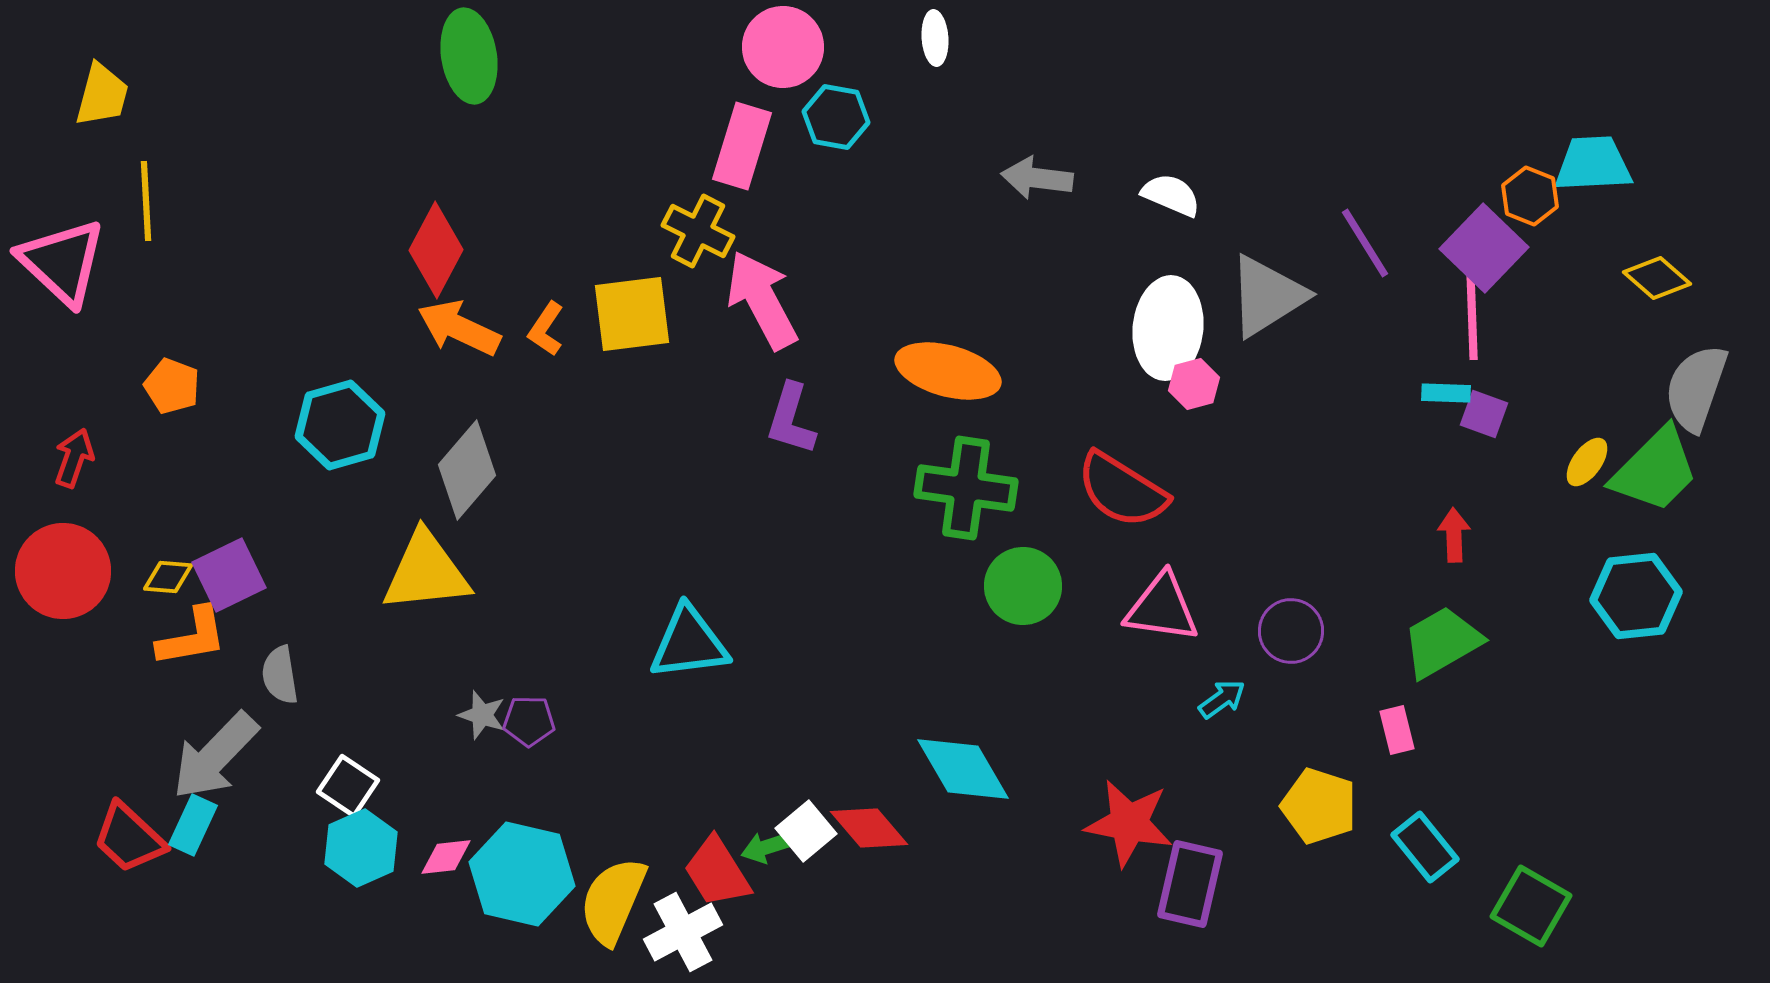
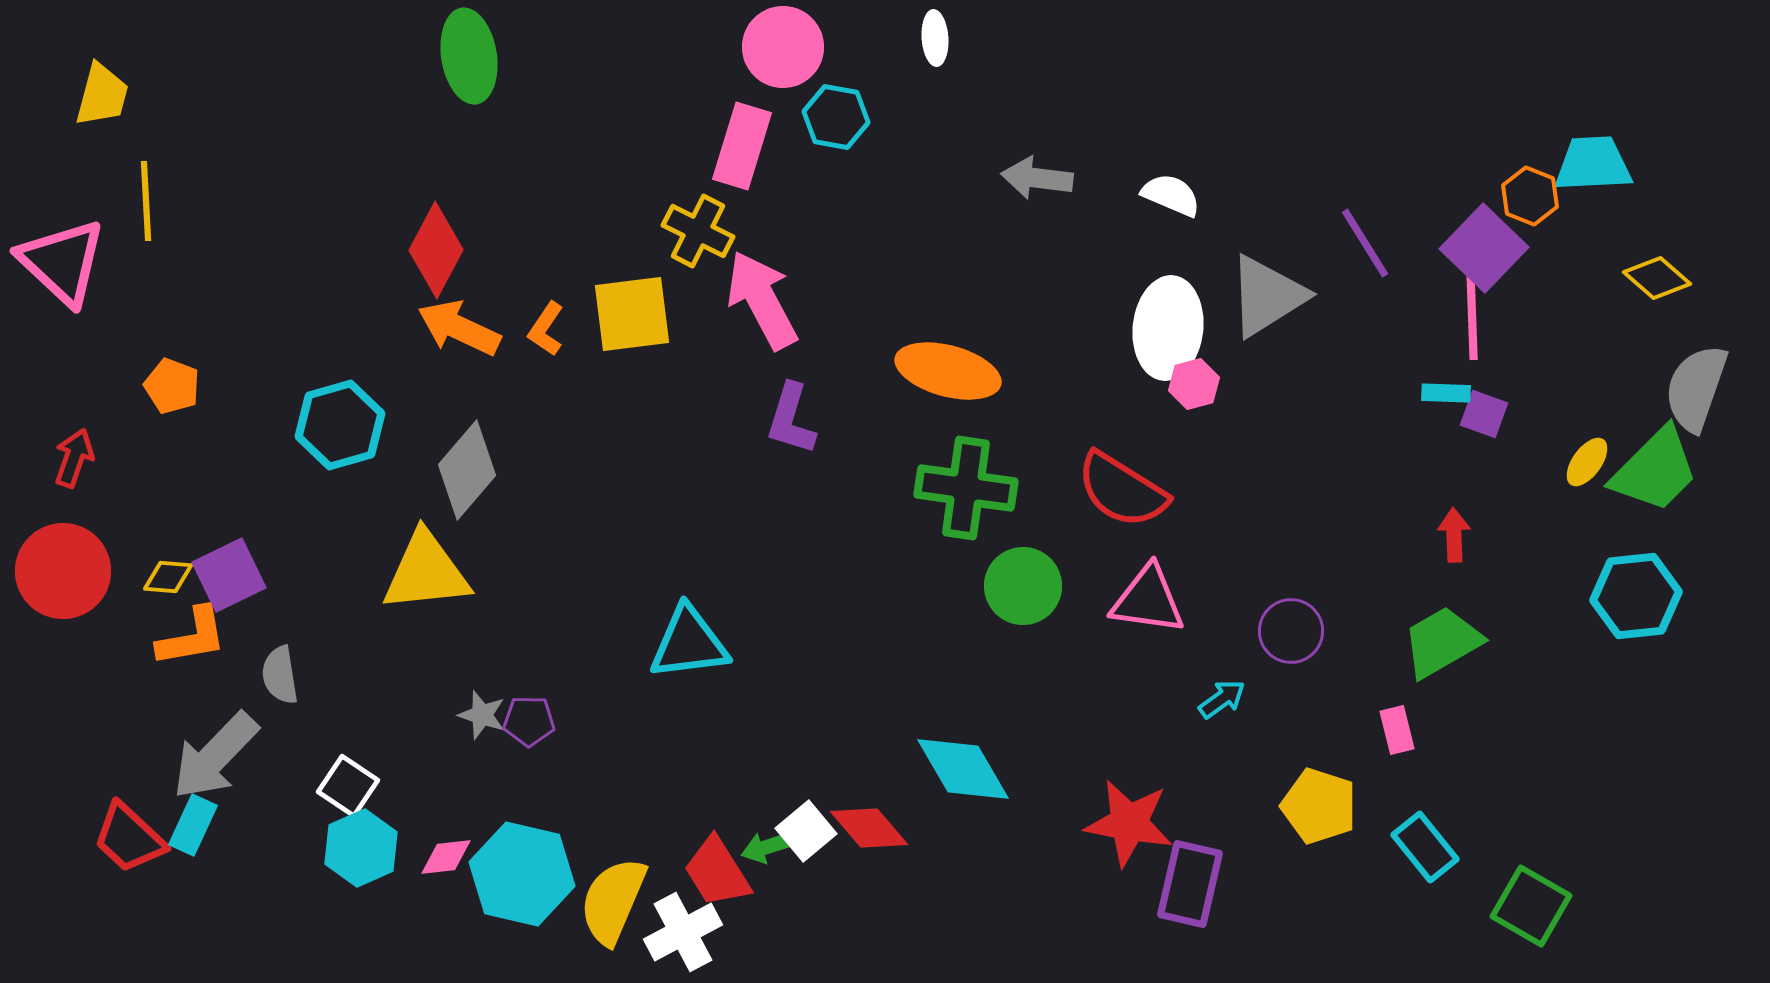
pink triangle at (1162, 608): moved 14 px left, 8 px up
